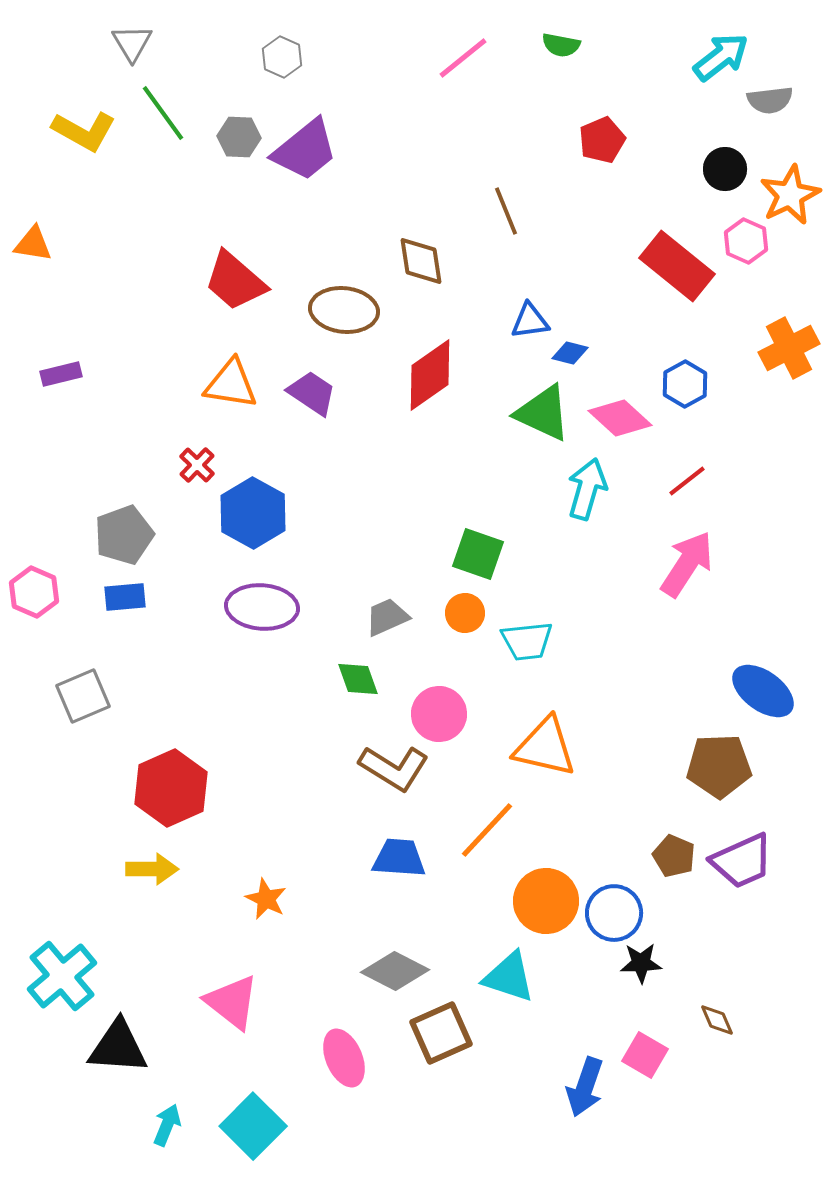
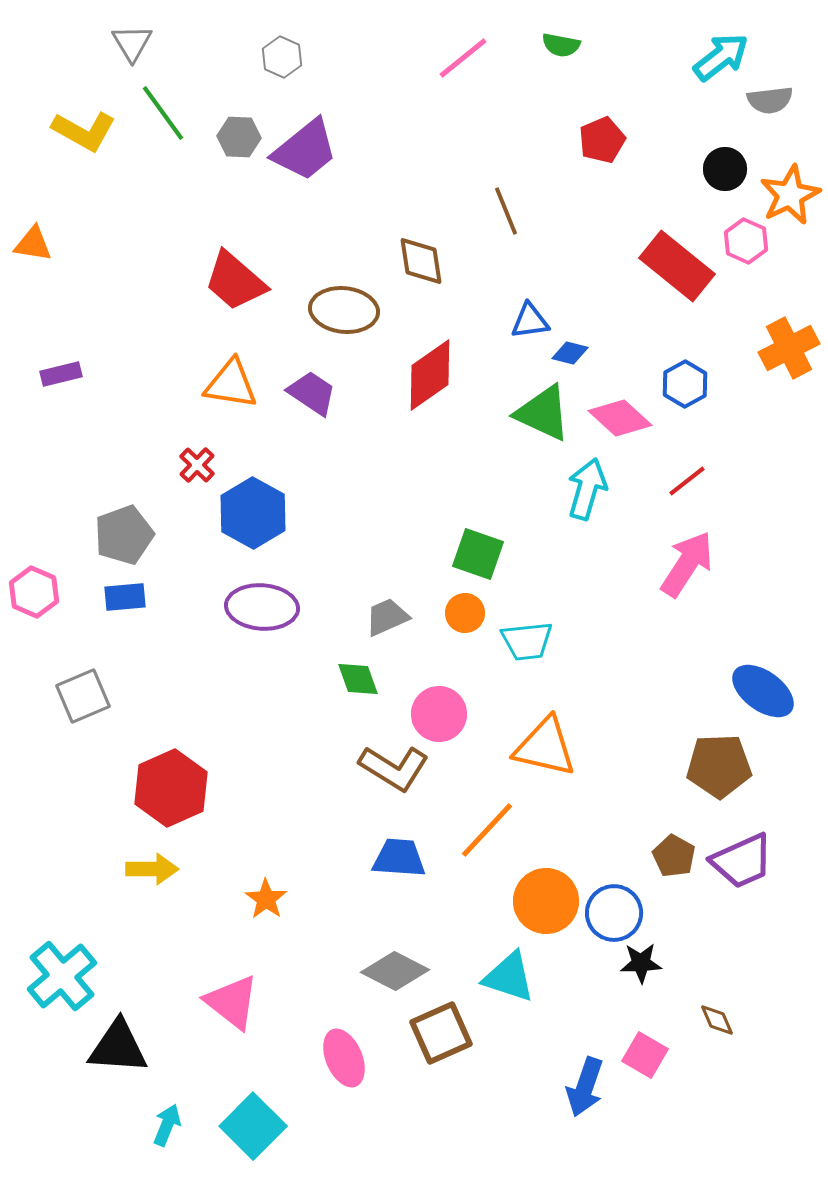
brown pentagon at (674, 856): rotated 6 degrees clockwise
orange star at (266, 899): rotated 9 degrees clockwise
